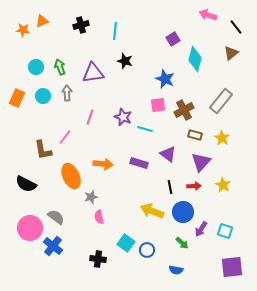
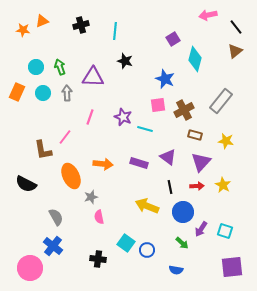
pink arrow at (208, 15): rotated 30 degrees counterclockwise
brown triangle at (231, 53): moved 4 px right, 2 px up
purple triangle at (93, 73): moved 4 px down; rotated 10 degrees clockwise
cyan circle at (43, 96): moved 3 px up
orange rectangle at (17, 98): moved 6 px up
yellow star at (222, 138): moved 4 px right, 3 px down; rotated 21 degrees counterclockwise
purple triangle at (168, 154): moved 3 px down
red arrow at (194, 186): moved 3 px right
yellow arrow at (152, 211): moved 5 px left, 5 px up
gray semicircle at (56, 217): rotated 24 degrees clockwise
pink circle at (30, 228): moved 40 px down
